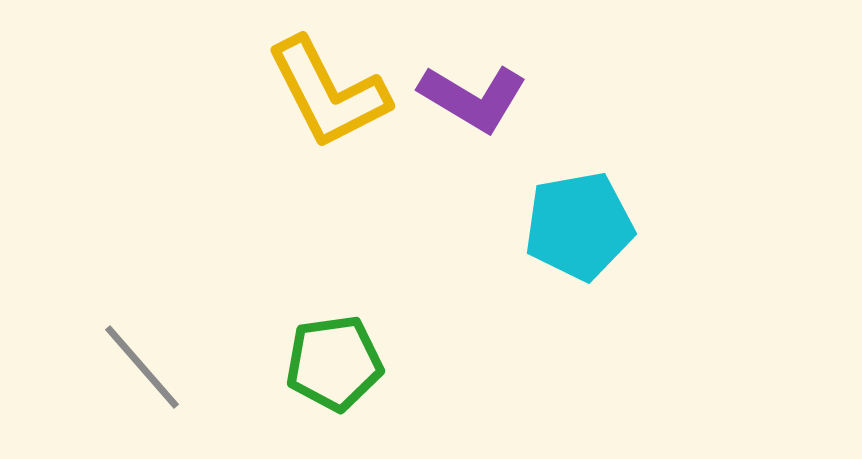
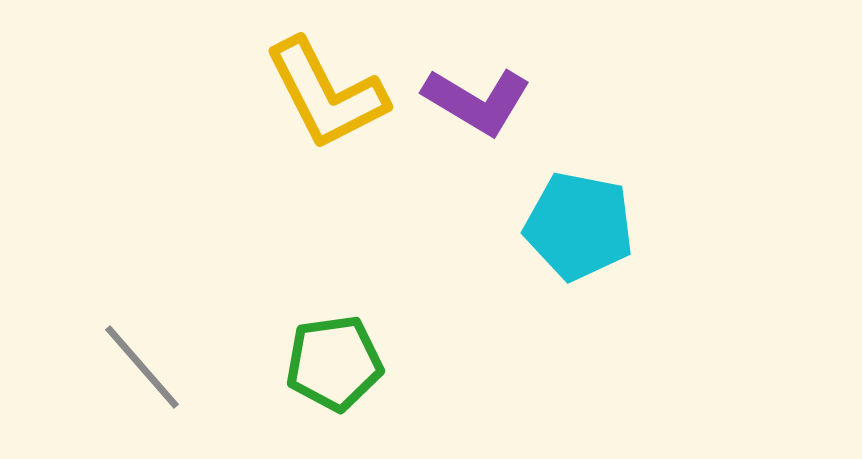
yellow L-shape: moved 2 px left, 1 px down
purple L-shape: moved 4 px right, 3 px down
cyan pentagon: rotated 21 degrees clockwise
